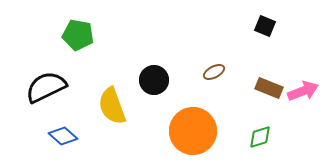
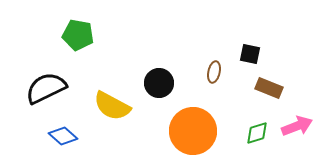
black square: moved 15 px left, 28 px down; rotated 10 degrees counterclockwise
brown ellipse: rotated 50 degrees counterclockwise
black circle: moved 5 px right, 3 px down
black semicircle: moved 1 px down
pink arrow: moved 6 px left, 35 px down
yellow semicircle: rotated 42 degrees counterclockwise
green diamond: moved 3 px left, 4 px up
